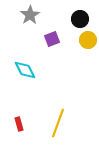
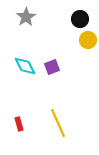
gray star: moved 4 px left, 2 px down
purple square: moved 28 px down
cyan diamond: moved 4 px up
yellow line: rotated 44 degrees counterclockwise
